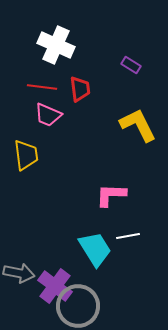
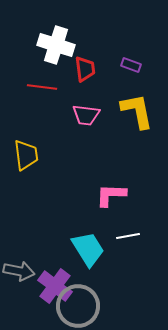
white cross: rotated 6 degrees counterclockwise
purple rectangle: rotated 12 degrees counterclockwise
red trapezoid: moved 5 px right, 20 px up
pink trapezoid: moved 38 px right; rotated 16 degrees counterclockwise
yellow L-shape: moved 1 px left, 14 px up; rotated 15 degrees clockwise
cyan trapezoid: moved 7 px left
gray arrow: moved 2 px up
